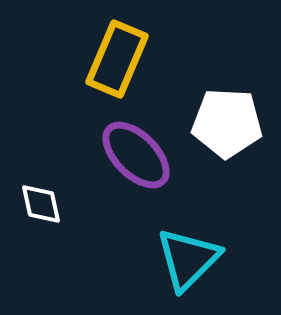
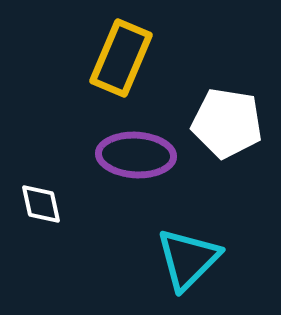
yellow rectangle: moved 4 px right, 1 px up
white pentagon: rotated 6 degrees clockwise
purple ellipse: rotated 42 degrees counterclockwise
